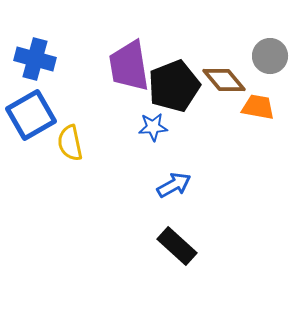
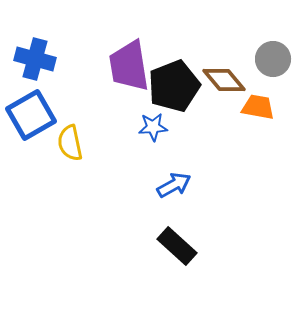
gray circle: moved 3 px right, 3 px down
